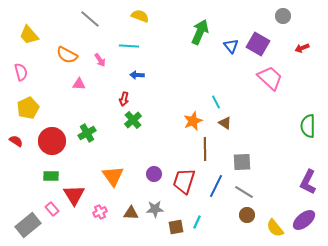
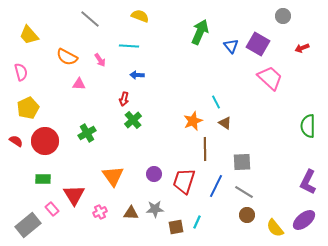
orange semicircle at (67, 55): moved 2 px down
red circle at (52, 141): moved 7 px left
green rectangle at (51, 176): moved 8 px left, 3 px down
